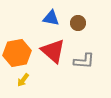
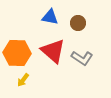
blue triangle: moved 1 px left, 1 px up
orange hexagon: rotated 12 degrees clockwise
gray L-shape: moved 2 px left, 3 px up; rotated 30 degrees clockwise
